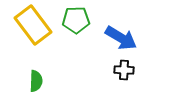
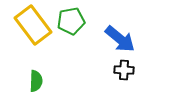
green pentagon: moved 5 px left, 1 px down; rotated 8 degrees counterclockwise
blue arrow: moved 1 px left, 1 px down; rotated 8 degrees clockwise
